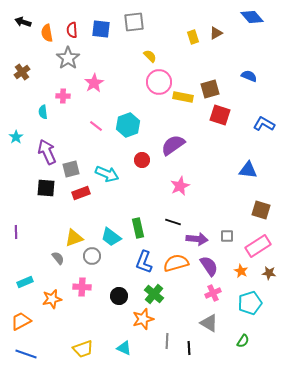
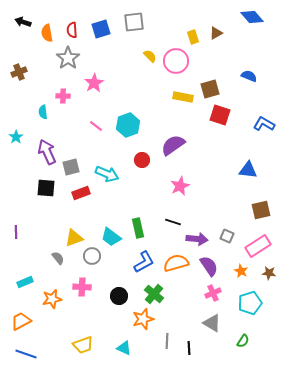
blue square at (101, 29): rotated 24 degrees counterclockwise
brown cross at (22, 72): moved 3 px left; rotated 14 degrees clockwise
pink circle at (159, 82): moved 17 px right, 21 px up
gray square at (71, 169): moved 2 px up
brown square at (261, 210): rotated 30 degrees counterclockwise
gray square at (227, 236): rotated 24 degrees clockwise
blue L-shape at (144, 262): rotated 140 degrees counterclockwise
gray triangle at (209, 323): moved 3 px right
yellow trapezoid at (83, 349): moved 4 px up
